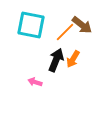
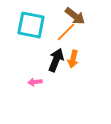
brown arrow: moved 7 px left, 9 px up
orange line: moved 1 px right
orange arrow: rotated 18 degrees counterclockwise
pink arrow: rotated 24 degrees counterclockwise
